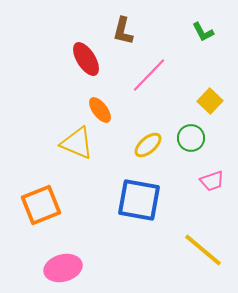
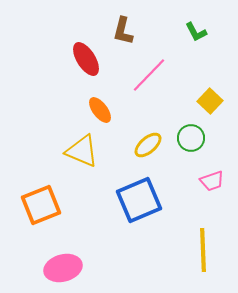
green L-shape: moved 7 px left
yellow triangle: moved 5 px right, 8 px down
blue square: rotated 33 degrees counterclockwise
yellow line: rotated 48 degrees clockwise
